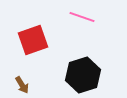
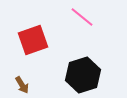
pink line: rotated 20 degrees clockwise
